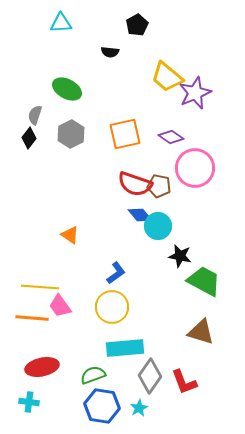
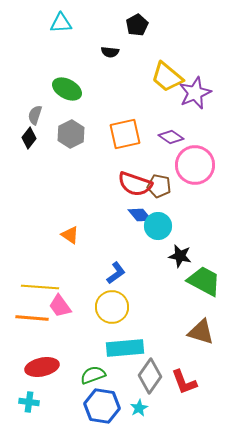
pink circle: moved 3 px up
